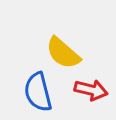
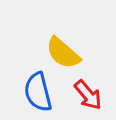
red arrow: moved 3 px left, 5 px down; rotated 36 degrees clockwise
